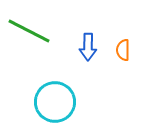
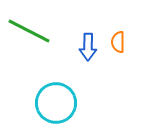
orange semicircle: moved 5 px left, 8 px up
cyan circle: moved 1 px right, 1 px down
